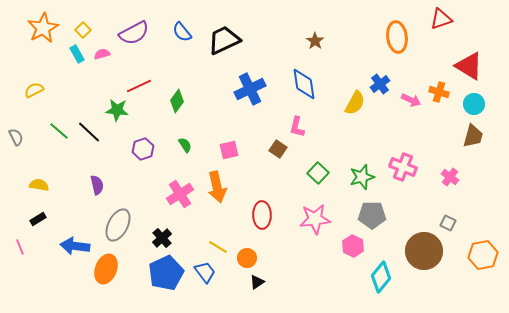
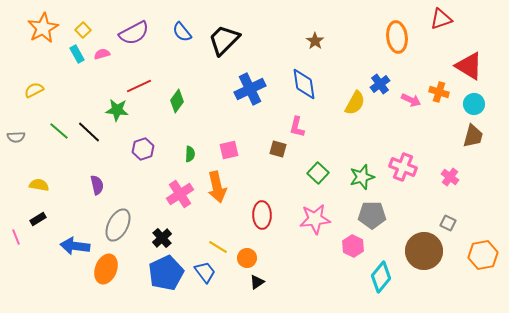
black trapezoid at (224, 40): rotated 20 degrees counterclockwise
gray semicircle at (16, 137): rotated 114 degrees clockwise
green semicircle at (185, 145): moved 5 px right, 9 px down; rotated 35 degrees clockwise
brown square at (278, 149): rotated 18 degrees counterclockwise
pink line at (20, 247): moved 4 px left, 10 px up
